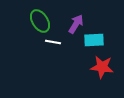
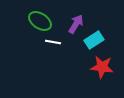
green ellipse: rotated 25 degrees counterclockwise
cyan rectangle: rotated 30 degrees counterclockwise
